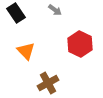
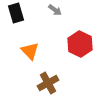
black rectangle: rotated 18 degrees clockwise
orange triangle: moved 4 px right
